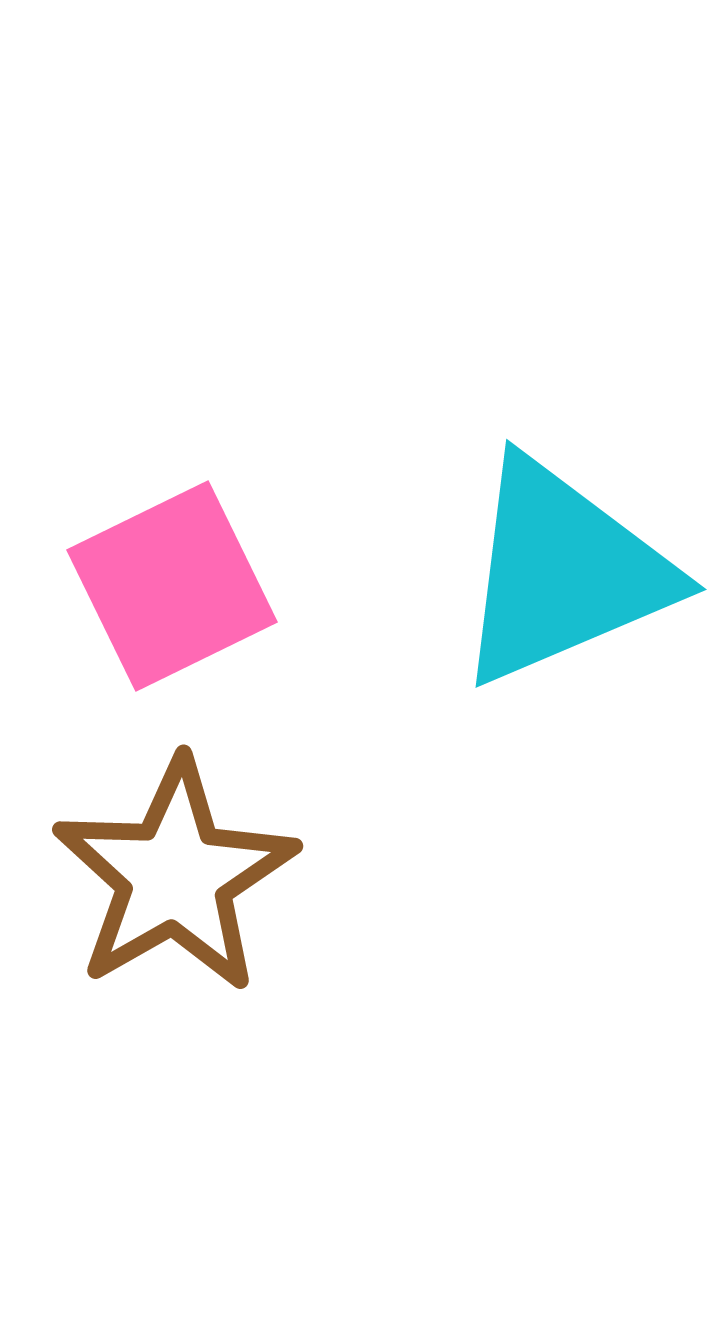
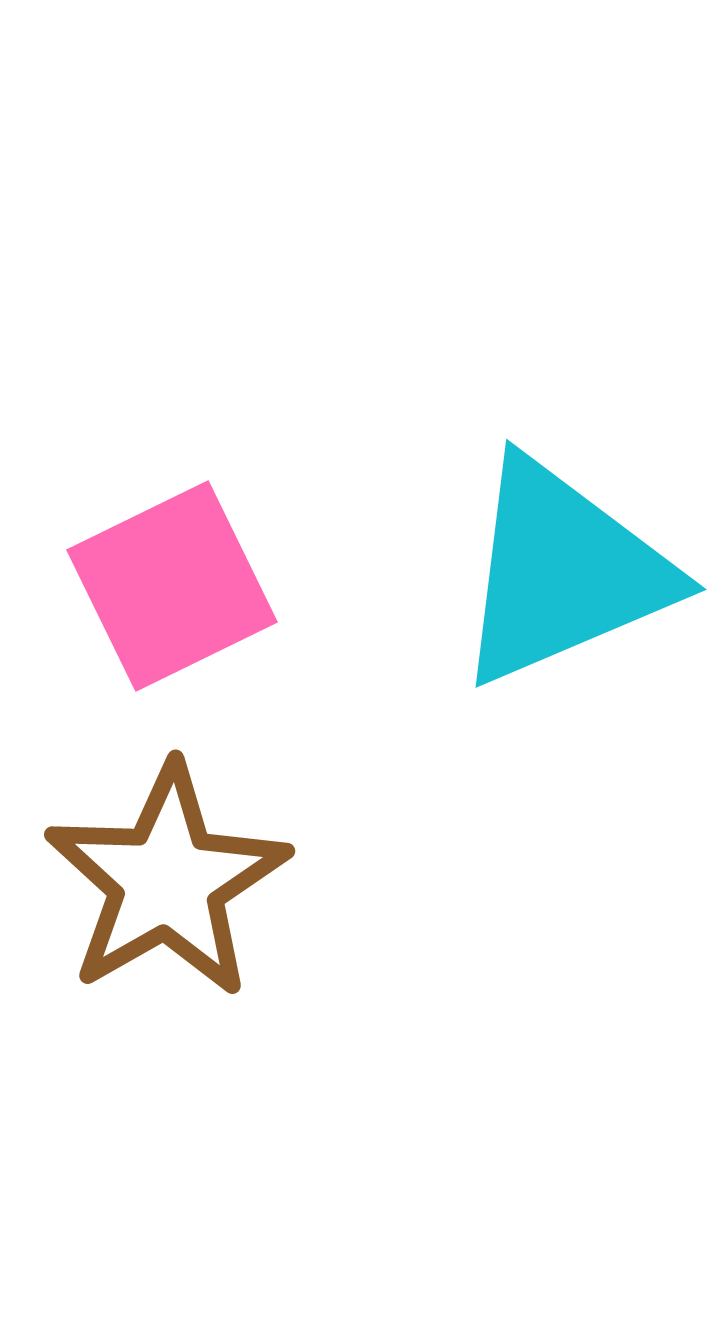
brown star: moved 8 px left, 5 px down
